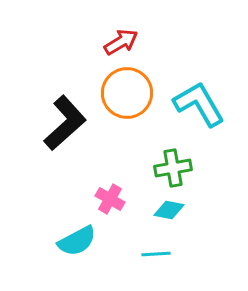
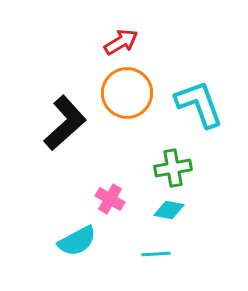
cyan L-shape: rotated 10 degrees clockwise
